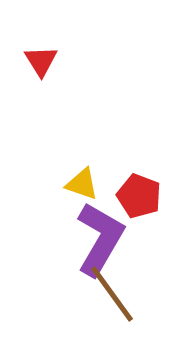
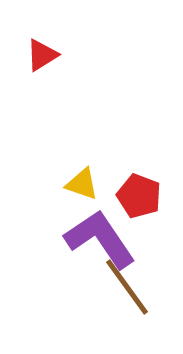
red triangle: moved 1 px right, 6 px up; rotated 30 degrees clockwise
purple L-shape: rotated 64 degrees counterclockwise
brown line: moved 15 px right, 7 px up
